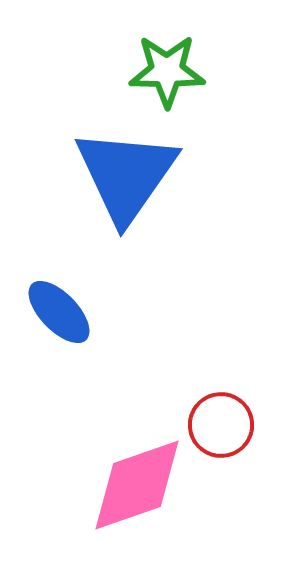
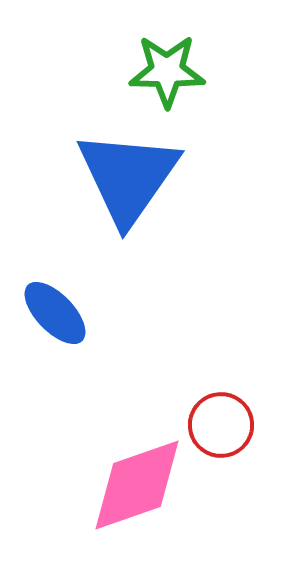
blue triangle: moved 2 px right, 2 px down
blue ellipse: moved 4 px left, 1 px down
